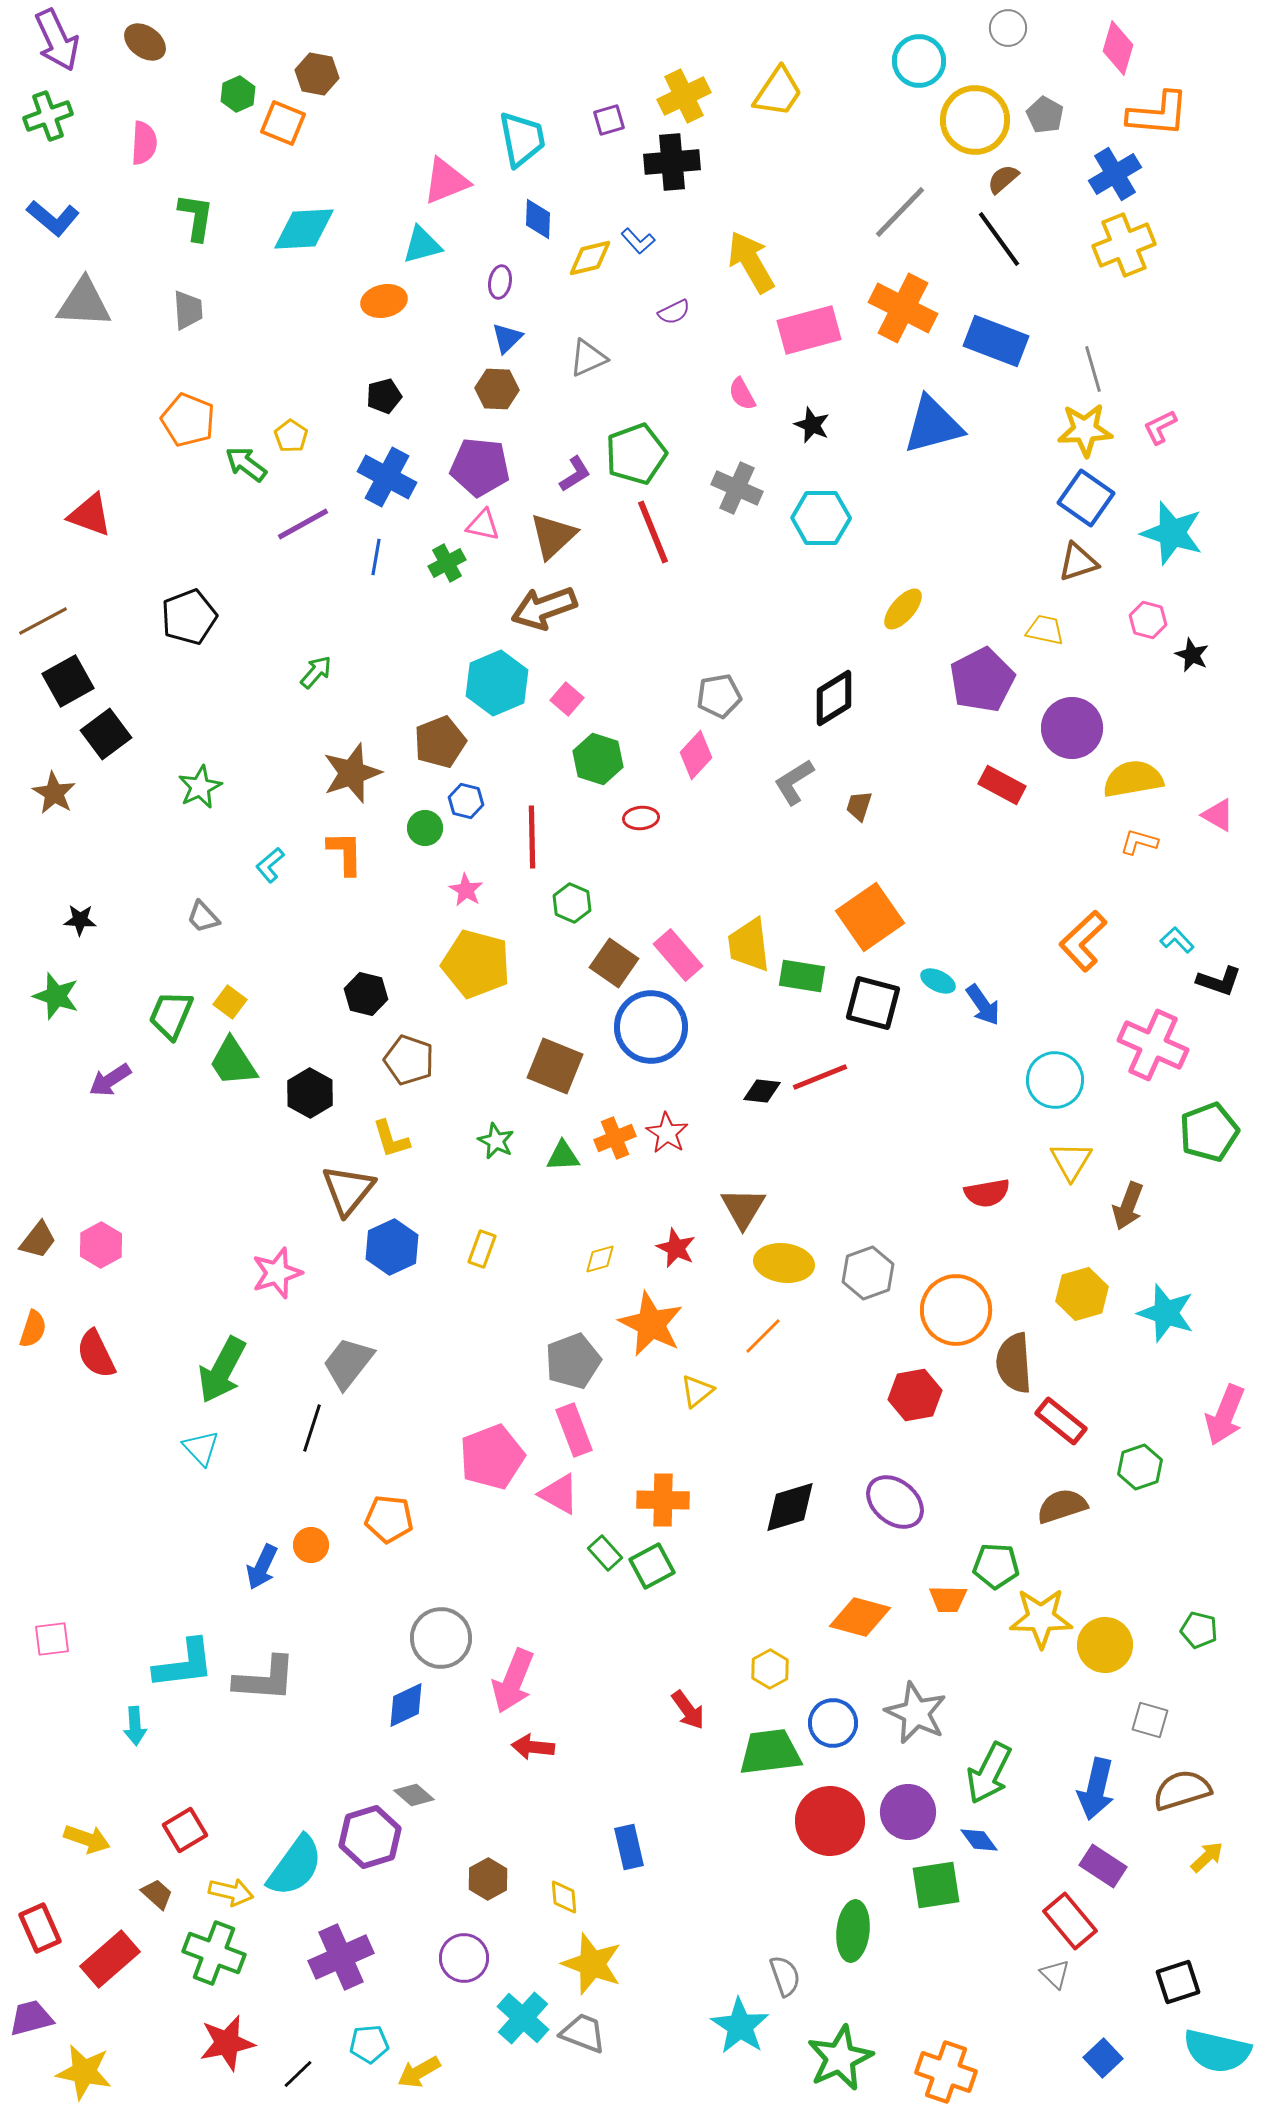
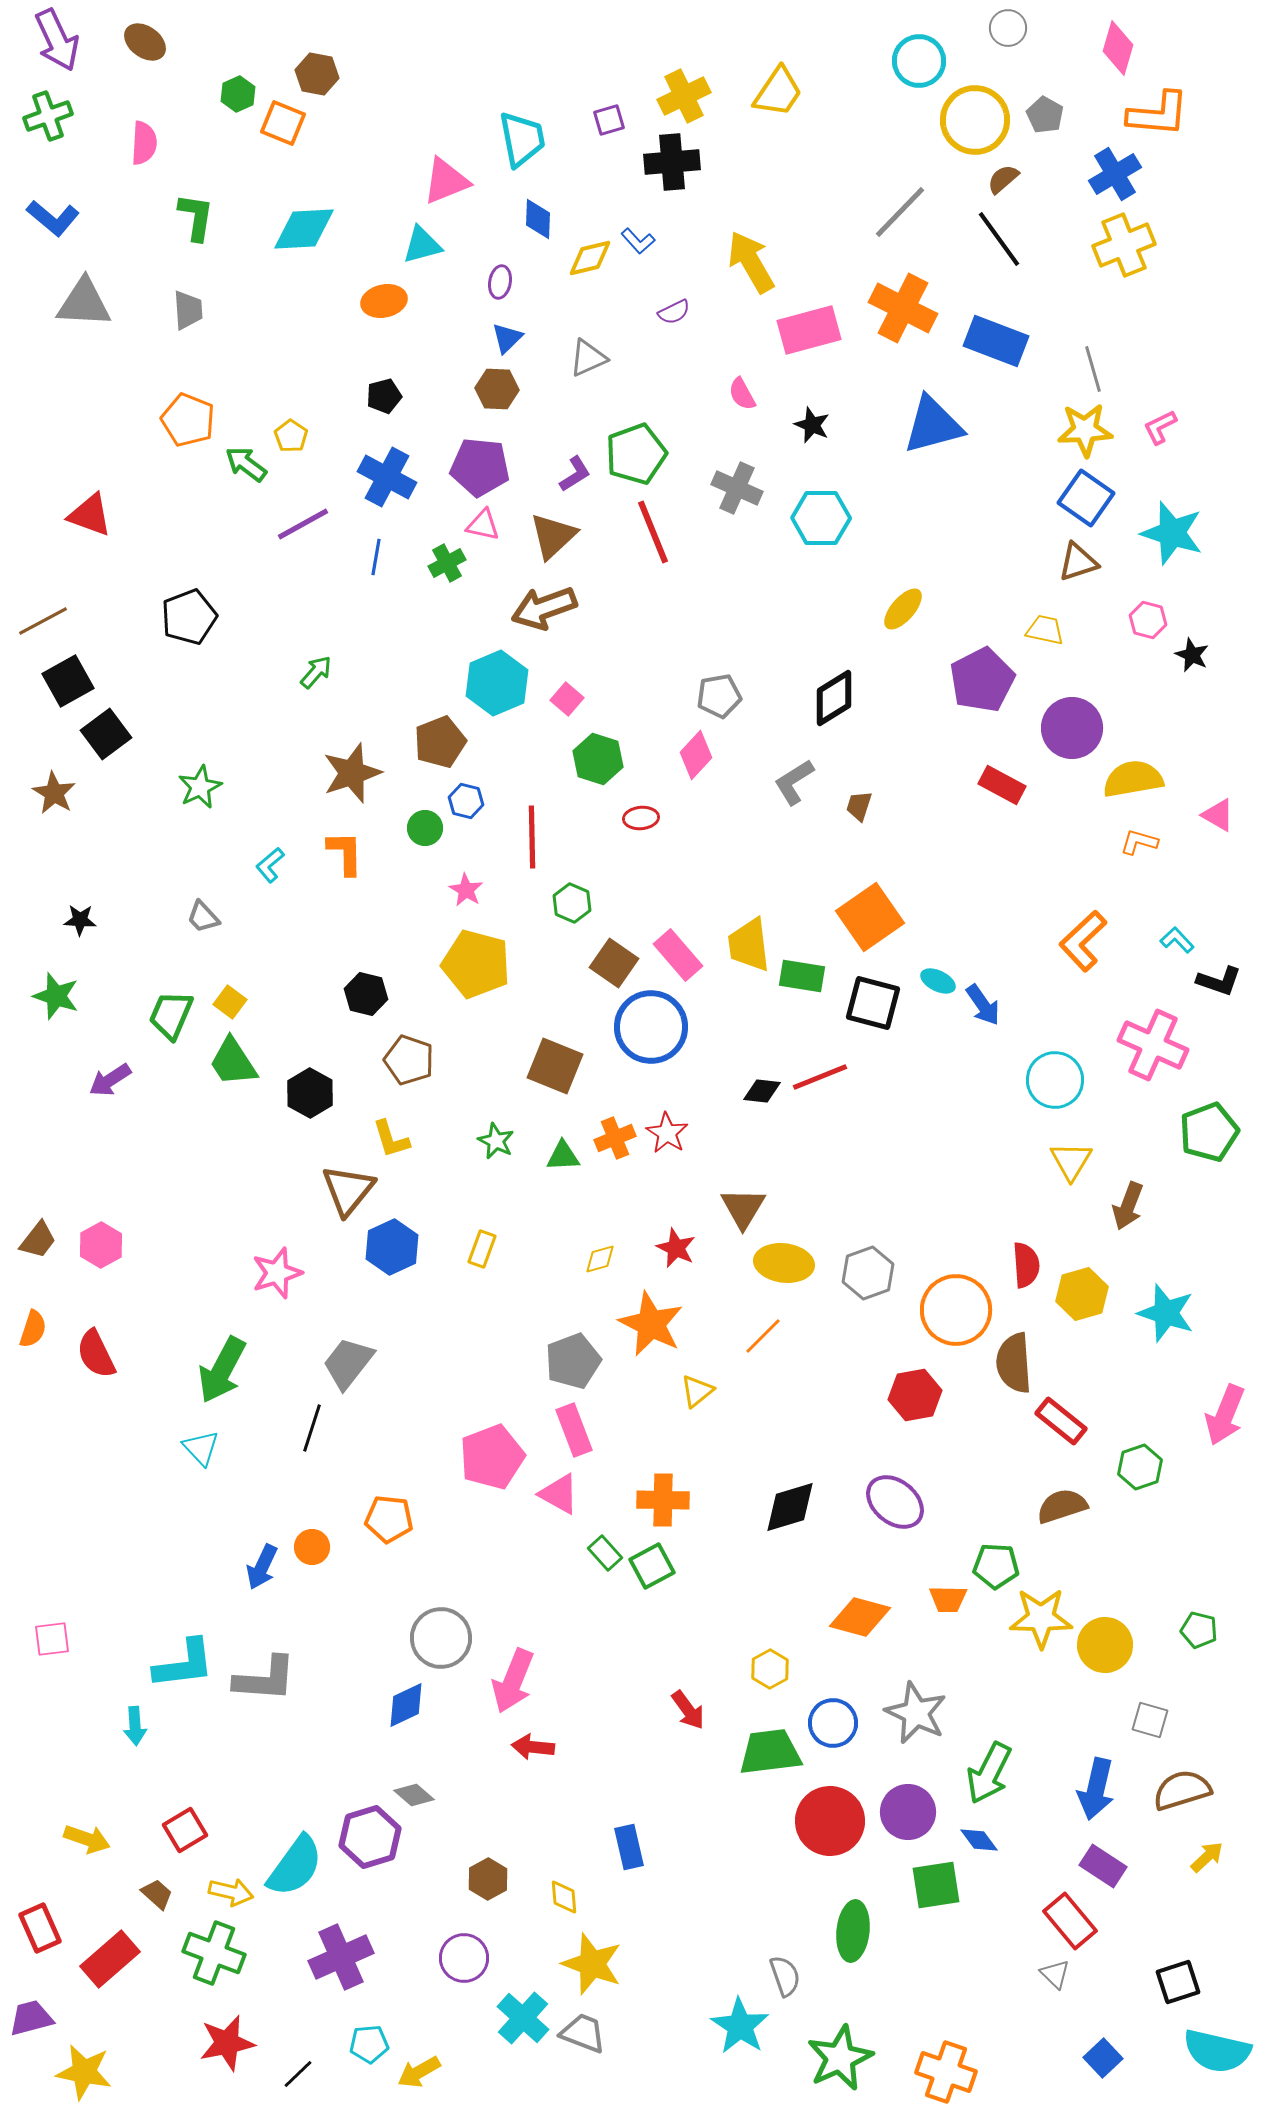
red semicircle at (987, 1193): moved 39 px right, 72 px down; rotated 84 degrees counterclockwise
orange circle at (311, 1545): moved 1 px right, 2 px down
